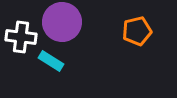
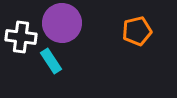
purple circle: moved 1 px down
cyan rectangle: rotated 25 degrees clockwise
